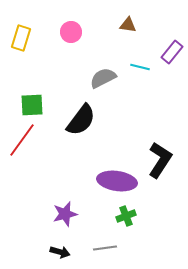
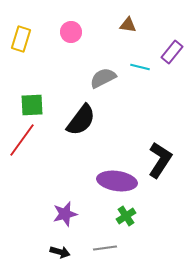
yellow rectangle: moved 1 px down
green cross: rotated 12 degrees counterclockwise
